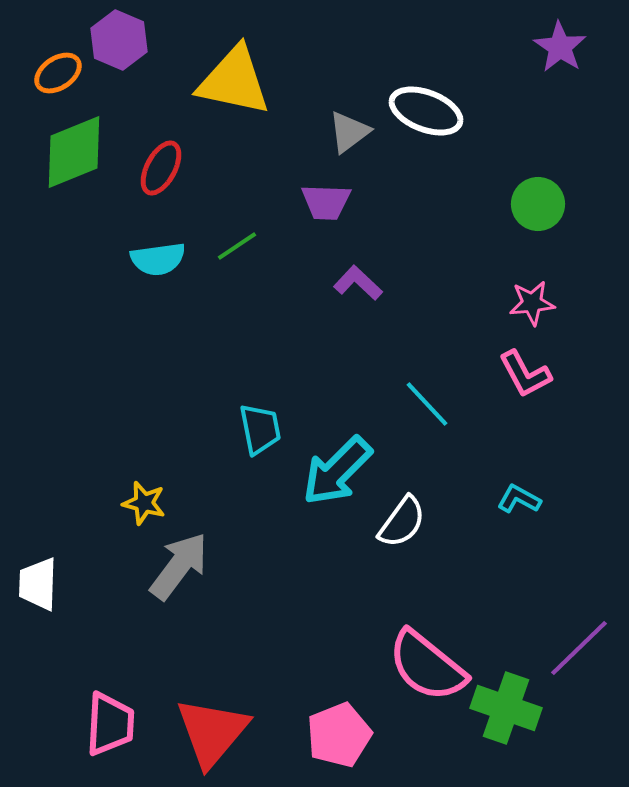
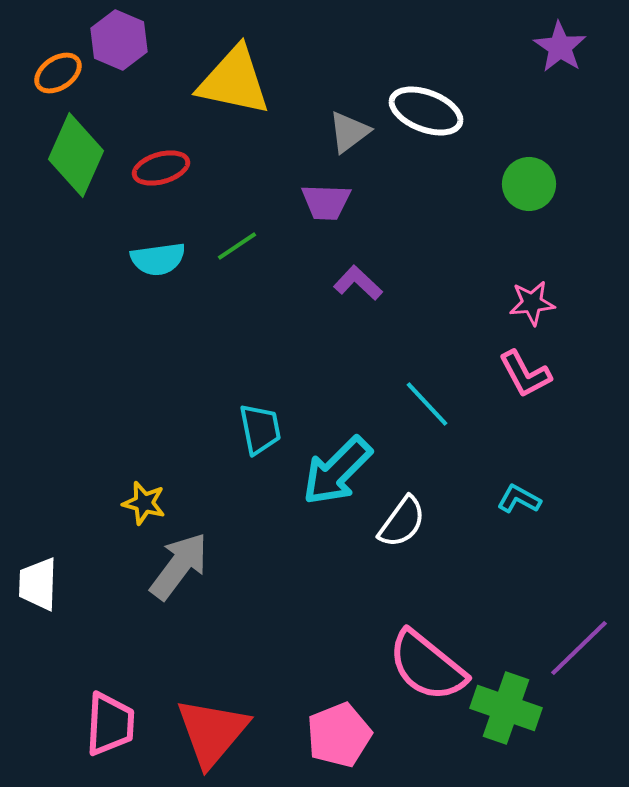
green diamond: moved 2 px right, 3 px down; rotated 44 degrees counterclockwise
red ellipse: rotated 46 degrees clockwise
green circle: moved 9 px left, 20 px up
